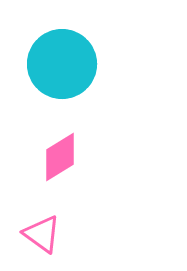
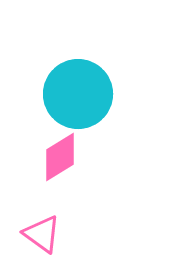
cyan circle: moved 16 px right, 30 px down
